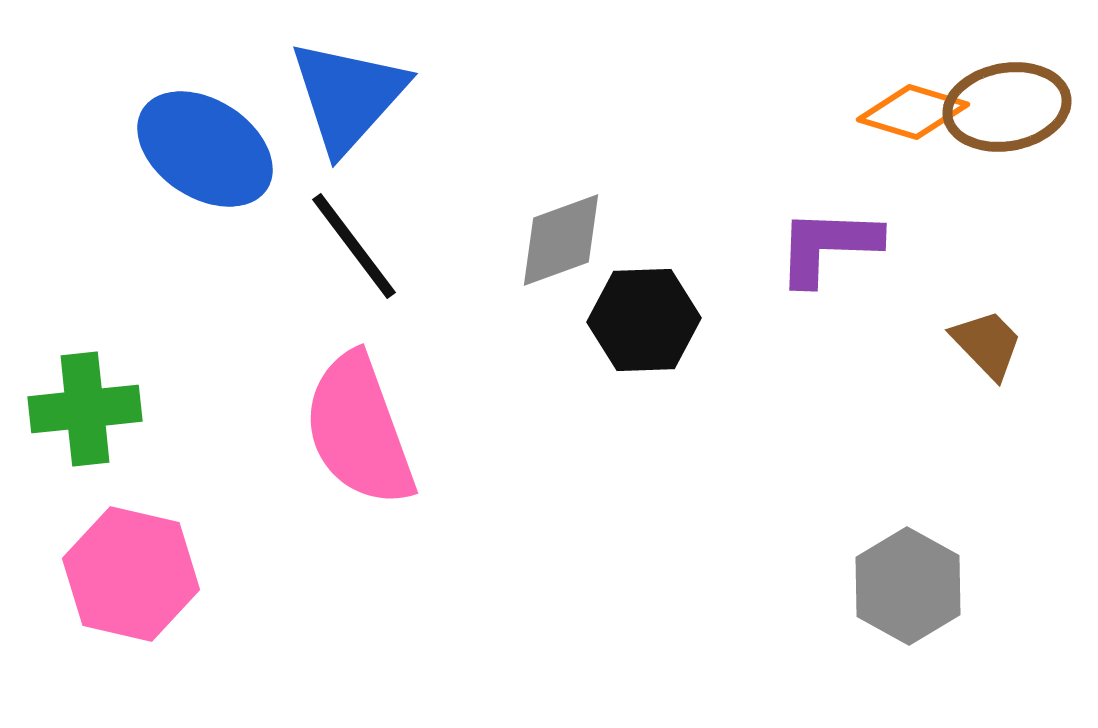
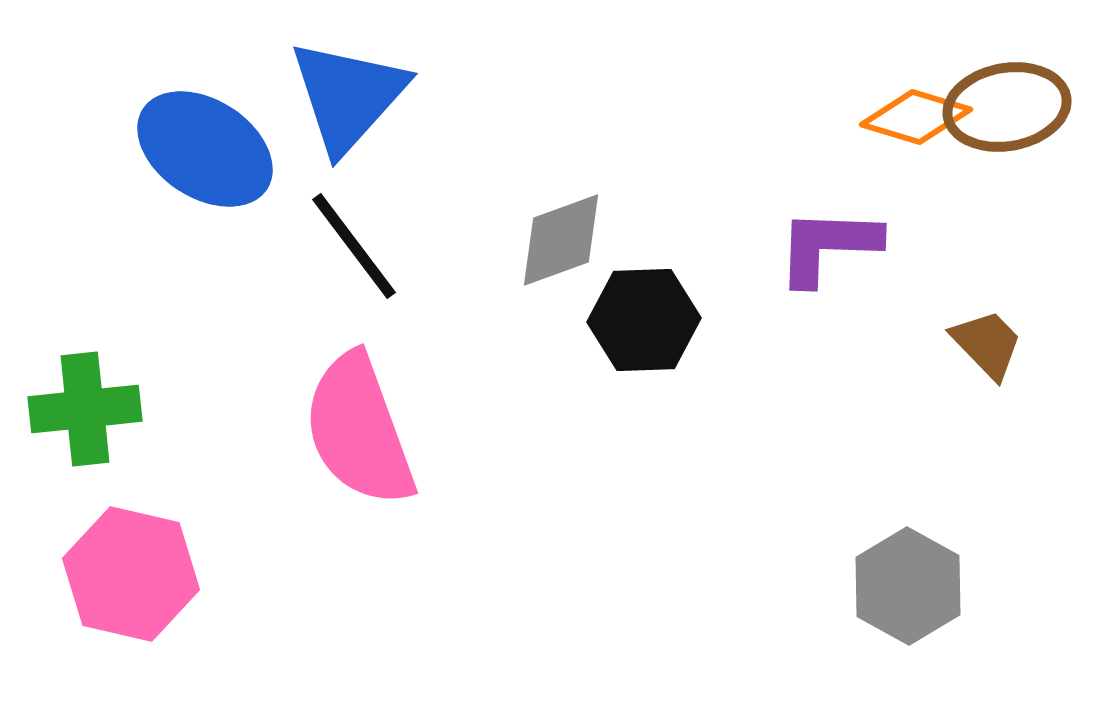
orange diamond: moved 3 px right, 5 px down
